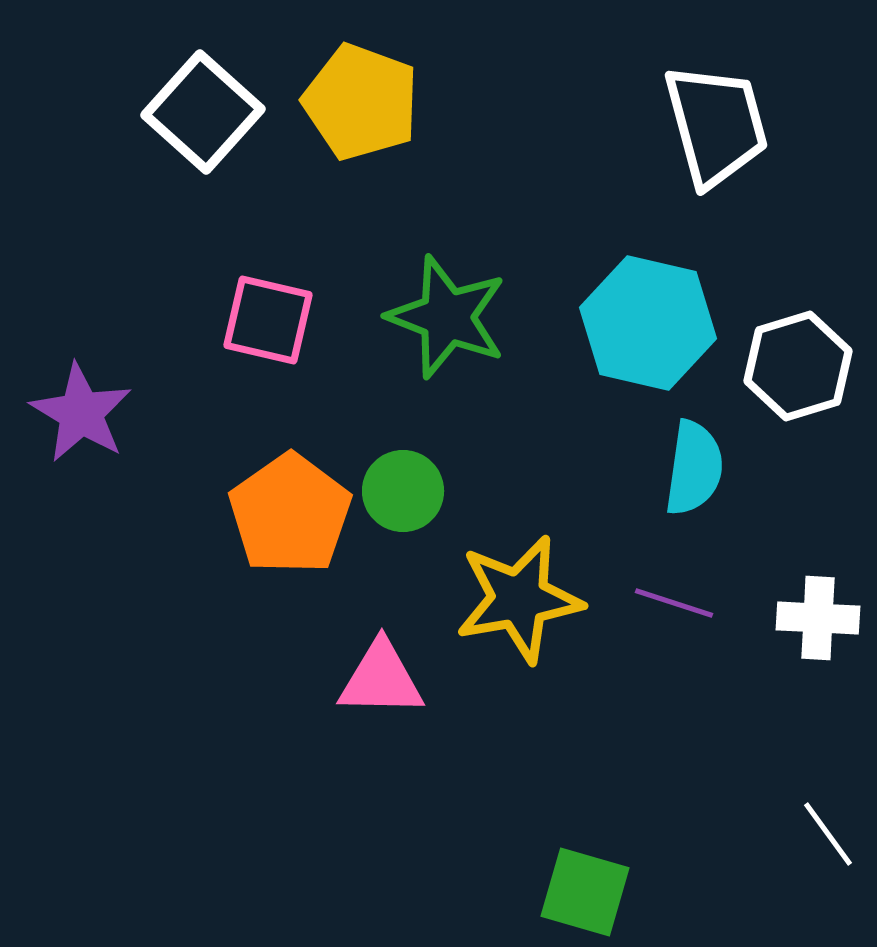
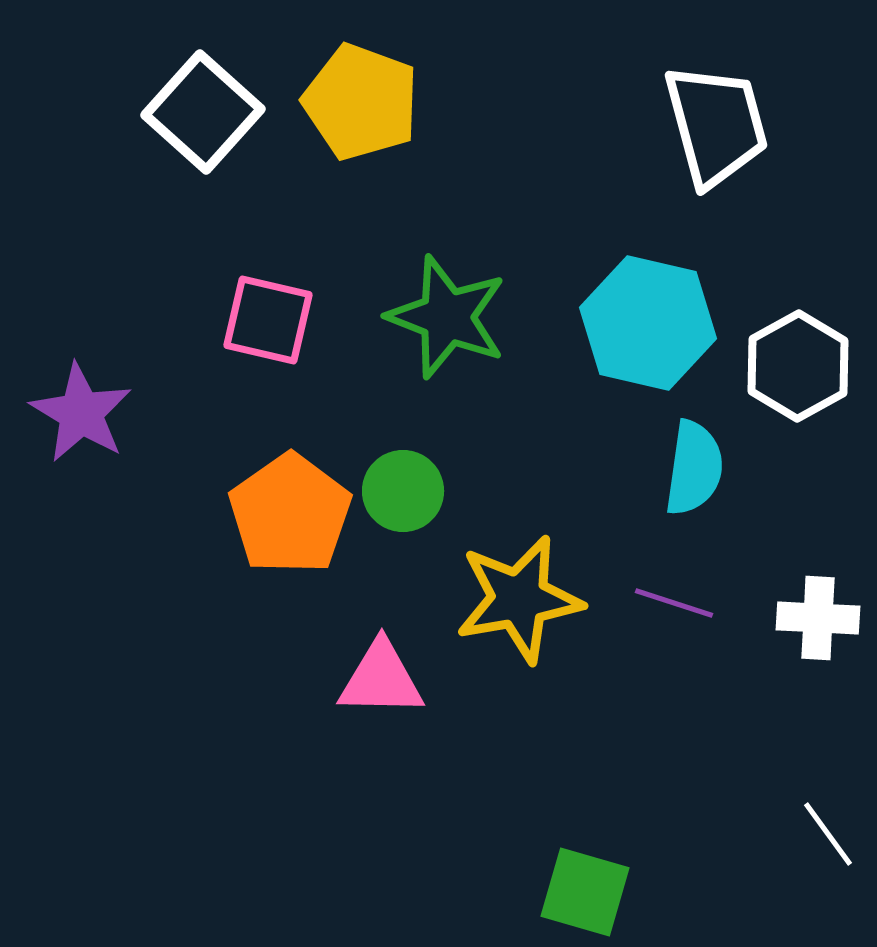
white hexagon: rotated 12 degrees counterclockwise
